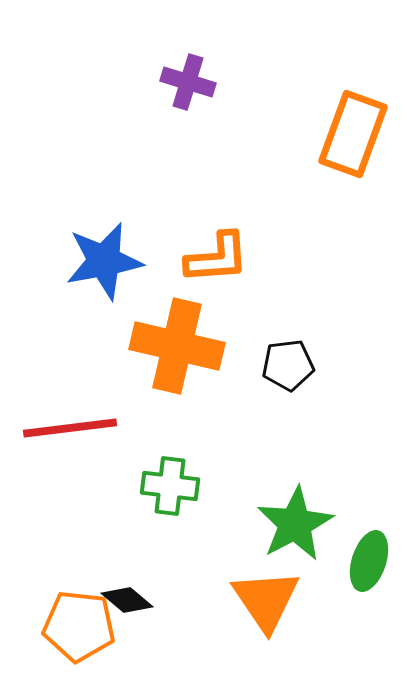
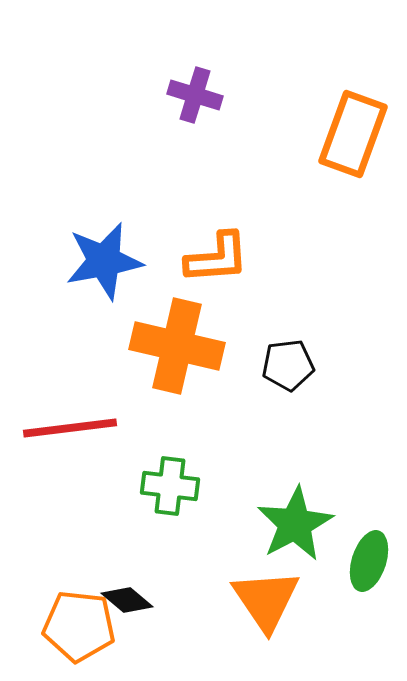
purple cross: moved 7 px right, 13 px down
